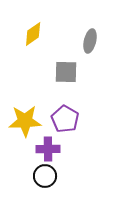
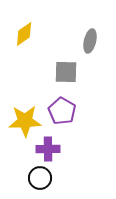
yellow diamond: moved 9 px left
purple pentagon: moved 3 px left, 8 px up
black circle: moved 5 px left, 2 px down
